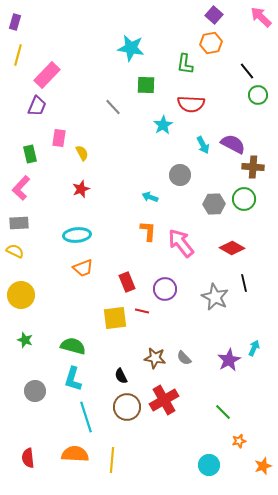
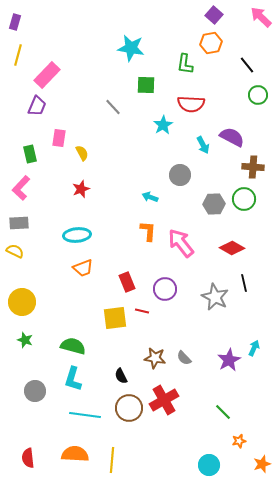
black line at (247, 71): moved 6 px up
purple semicircle at (233, 144): moved 1 px left, 7 px up
yellow circle at (21, 295): moved 1 px right, 7 px down
brown circle at (127, 407): moved 2 px right, 1 px down
cyan line at (86, 417): moved 1 px left, 2 px up; rotated 64 degrees counterclockwise
orange star at (263, 466): moved 1 px left, 2 px up
